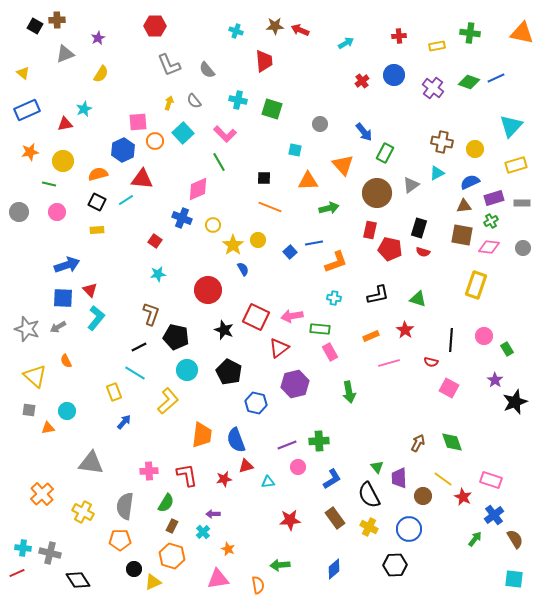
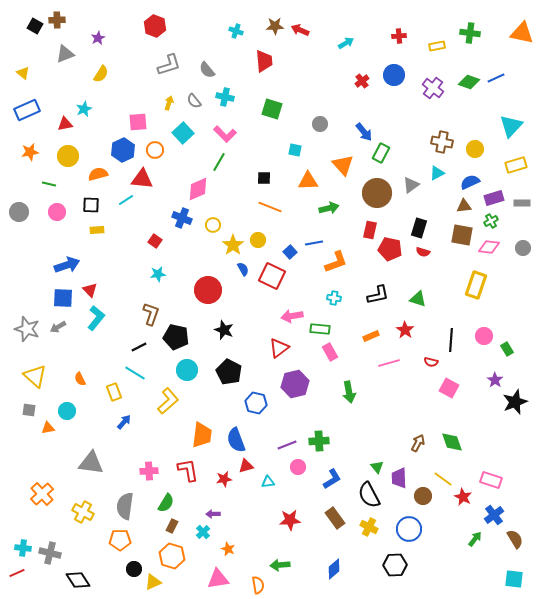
red hexagon at (155, 26): rotated 20 degrees clockwise
gray L-shape at (169, 65): rotated 85 degrees counterclockwise
cyan cross at (238, 100): moved 13 px left, 3 px up
orange circle at (155, 141): moved 9 px down
green rectangle at (385, 153): moved 4 px left
yellow circle at (63, 161): moved 5 px right, 5 px up
green line at (219, 162): rotated 60 degrees clockwise
black square at (97, 202): moved 6 px left, 3 px down; rotated 24 degrees counterclockwise
red square at (256, 317): moved 16 px right, 41 px up
orange semicircle at (66, 361): moved 14 px right, 18 px down
red L-shape at (187, 475): moved 1 px right, 5 px up
